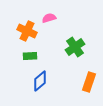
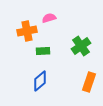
orange cross: rotated 36 degrees counterclockwise
green cross: moved 6 px right, 1 px up
green rectangle: moved 13 px right, 5 px up
